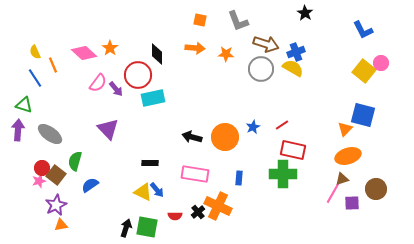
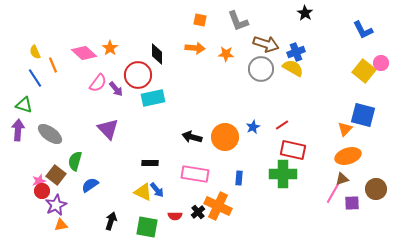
red circle at (42, 168): moved 23 px down
black arrow at (126, 228): moved 15 px left, 7 px up
